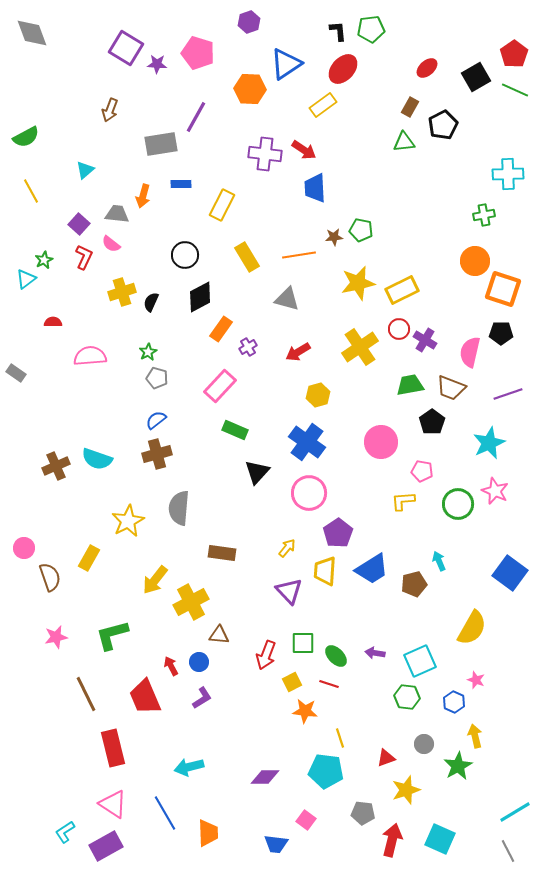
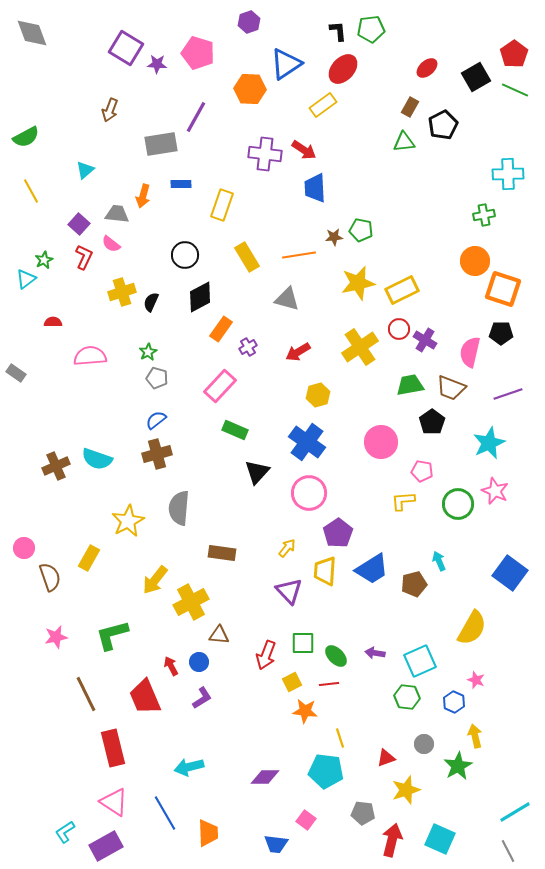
yellow rectangle at (222, 205): rotated 8 degrees counterclockwise
red line at (329, 684): rotated 24 degrees counterclockwise
pink triangle at (113, 804): moved 1 px right, 2 px up
